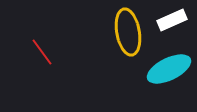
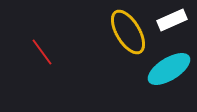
yellow ellipse: rotated 21 degrees counterclockwise
cyan ellipse: rotated 6 degrees counterclockwise
